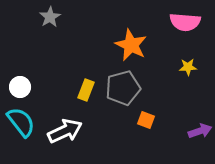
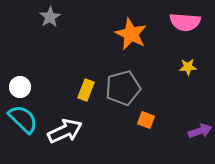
orange star: moved 11 px up
cyan semicircle: moved 2 px right, 3 px up; rotated 8 degrees counterclockwise
